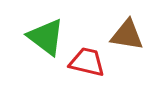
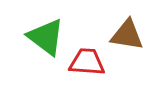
red trapezoid: rotated 9 degrees counterclockwise
